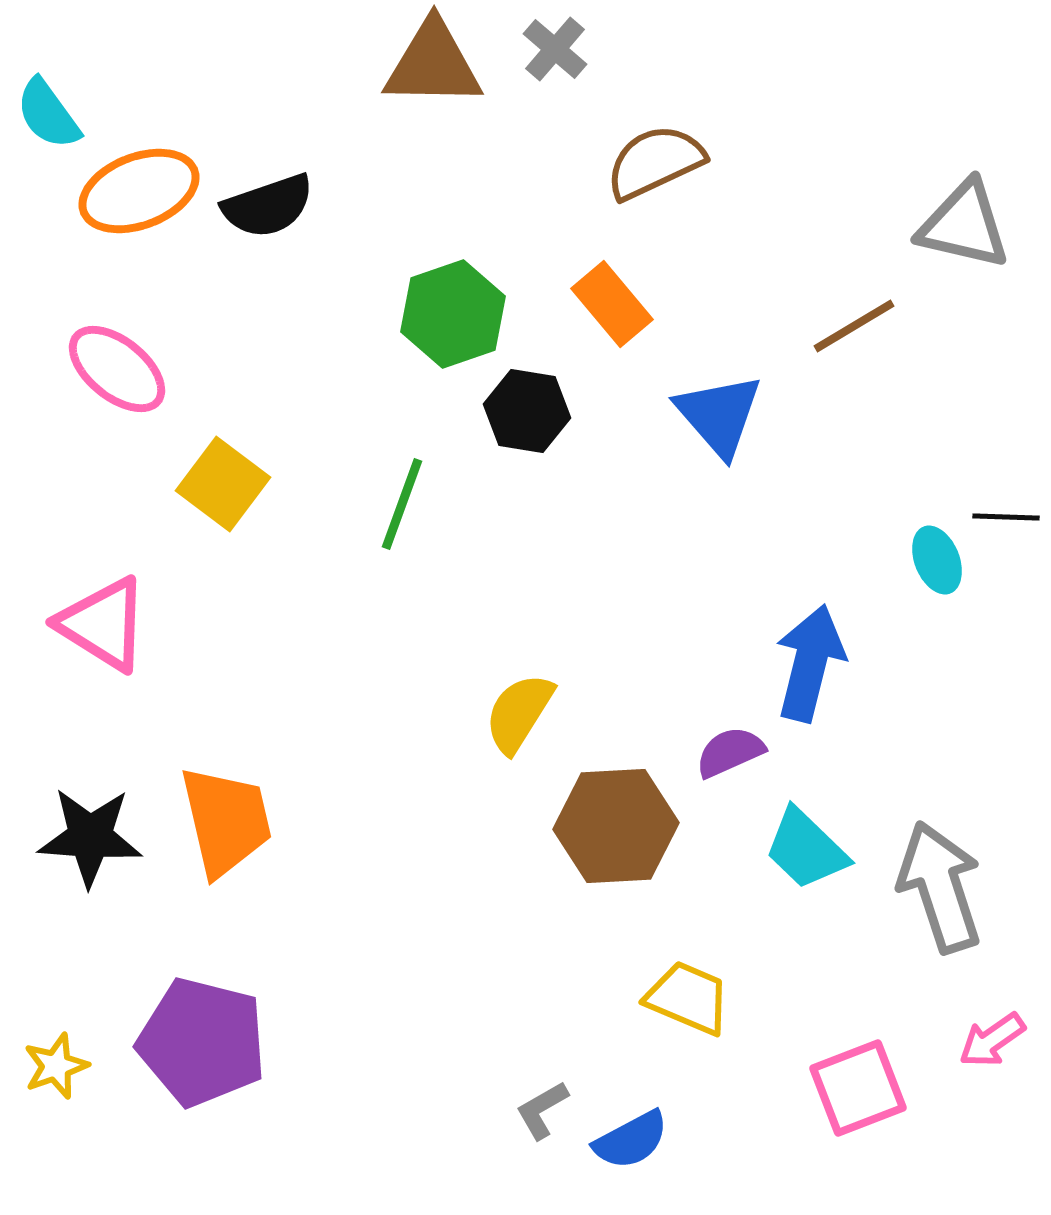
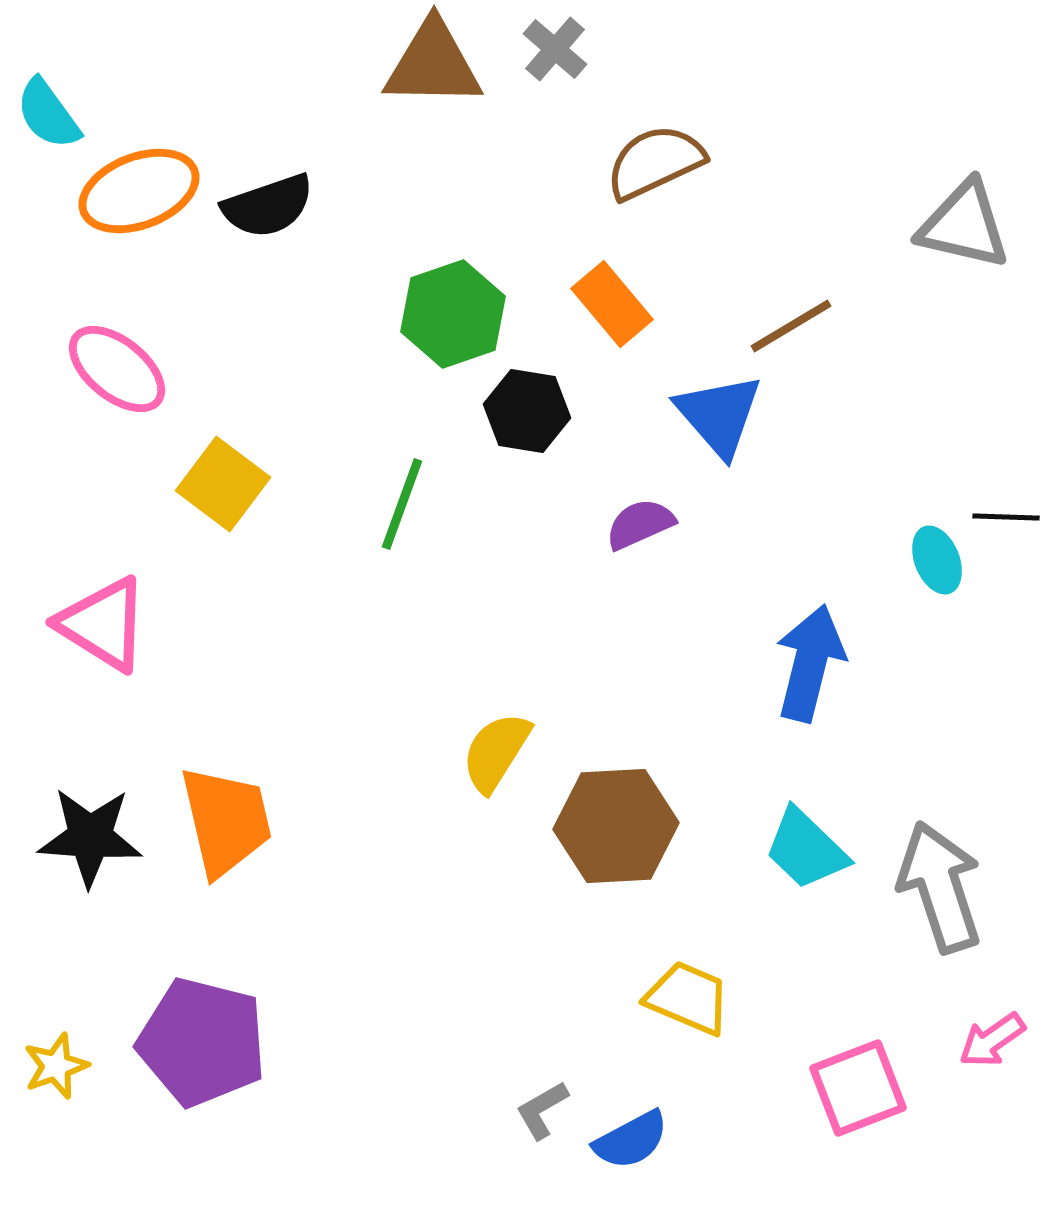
brown line: moved 63 px left
yellow semicircle: moved 23 px left, 39 px down
purple semicircle: moved 90 px left, 228 px up
